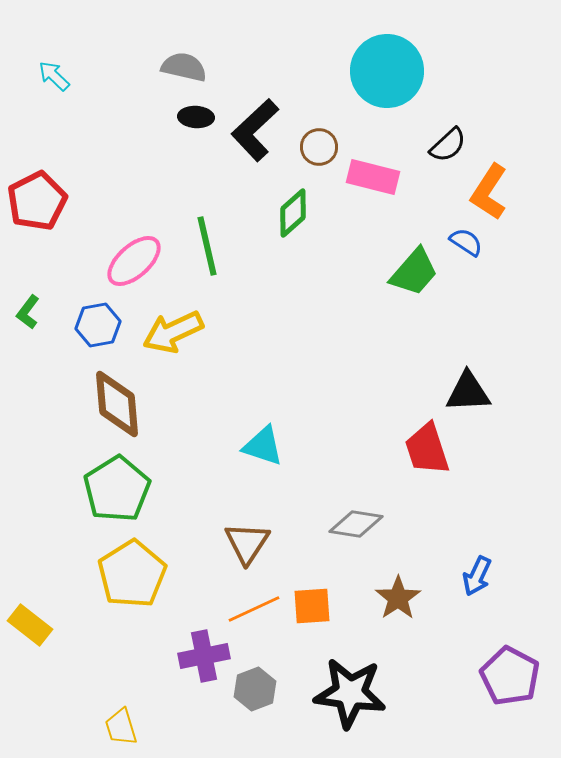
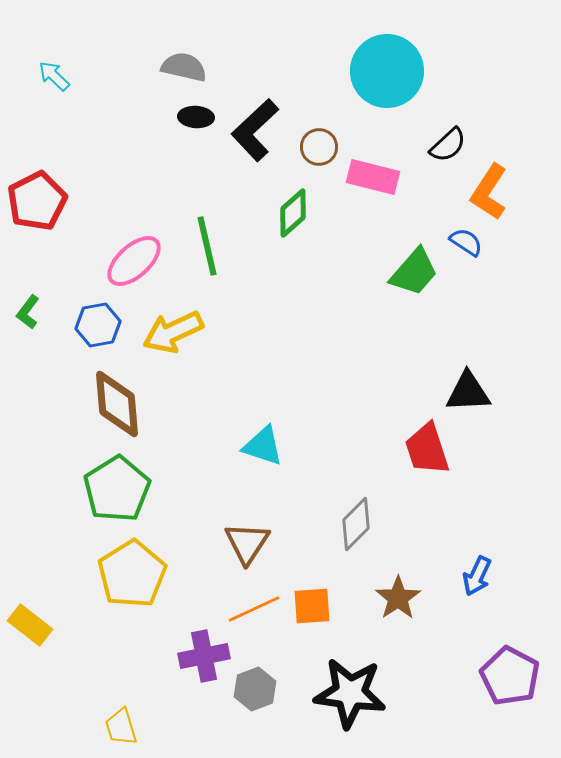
gray diamond: rotated 54 degrees counterclockwise
